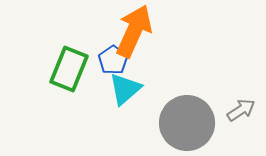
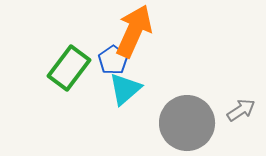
green rectangle: moved 1 px up; rotated 15 degrees clockwise
